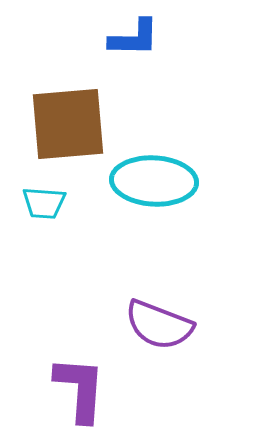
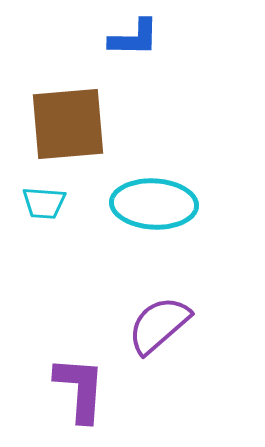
cyan ellipse: moved 23 px down
purple semicircle: rotated 118 degrees clockwise
